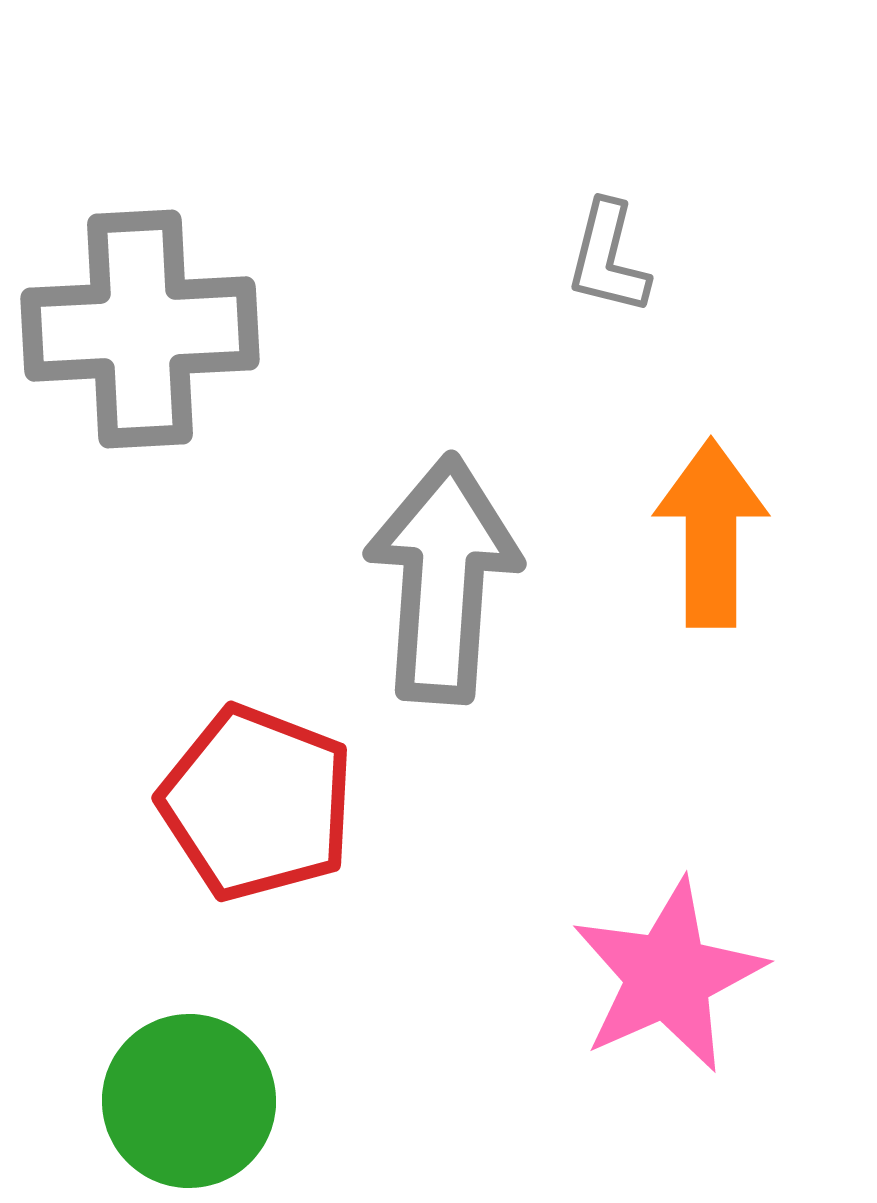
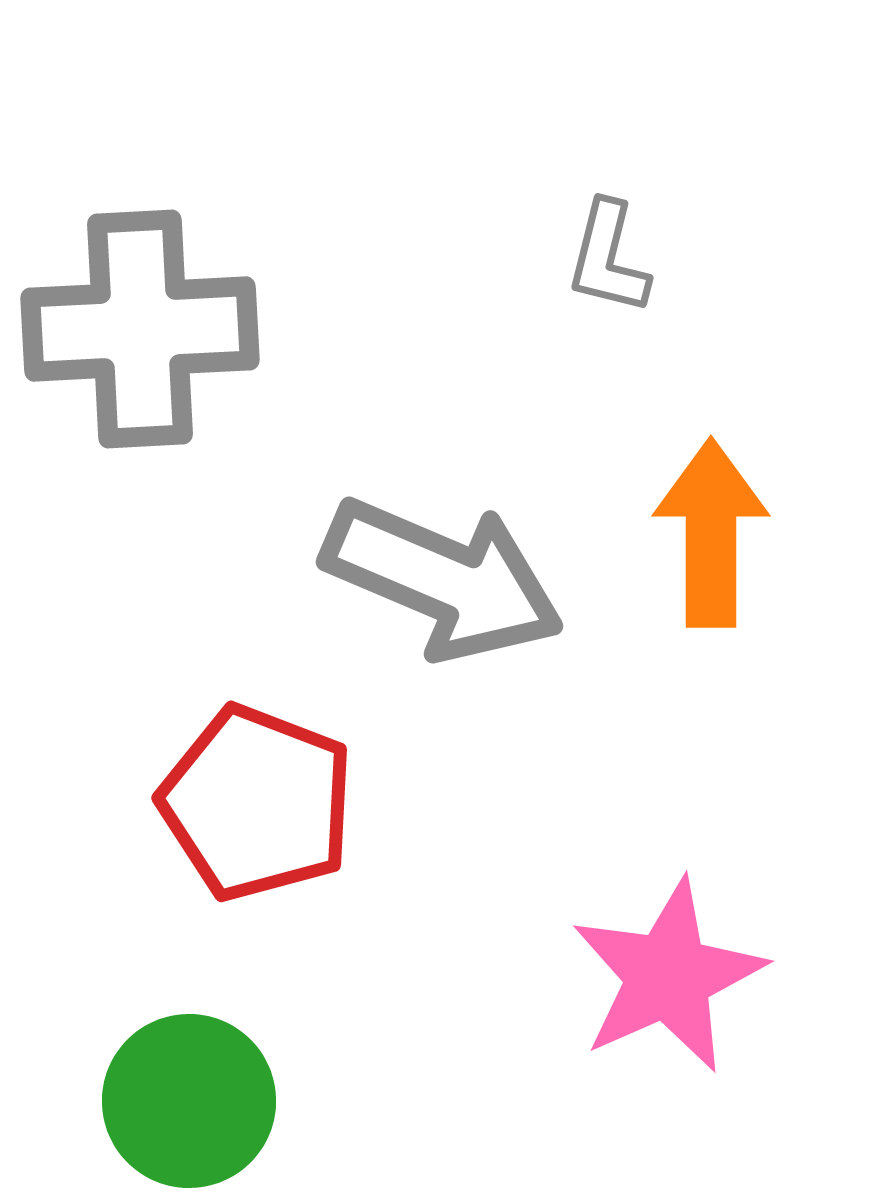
gray arrow: rotated 109 degrees clockwise
